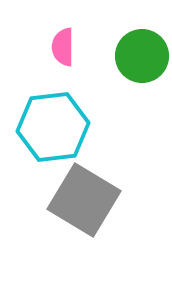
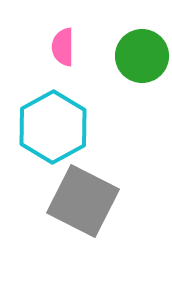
cyan hexagon: rotated 22 degrees counterclockwise
gray square: moved 1 px left, 1 px down; rotated 4 degrees counterclockwise
